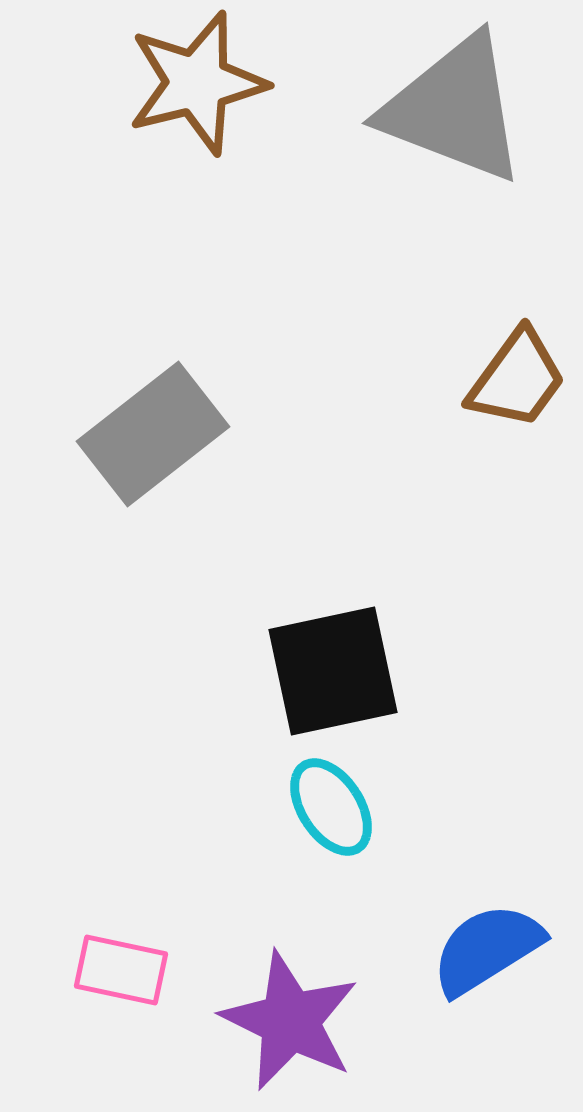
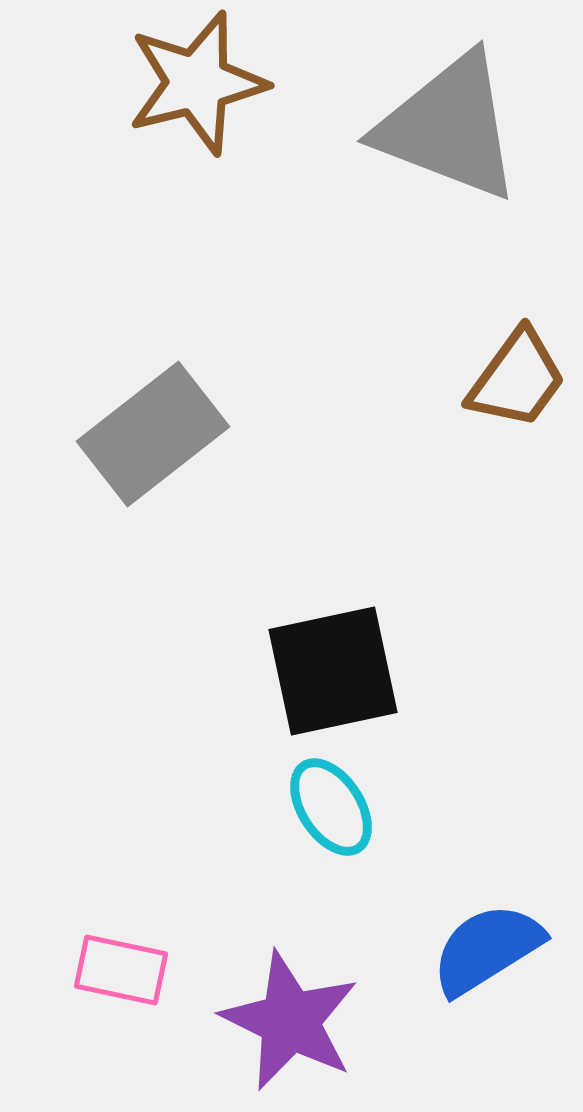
gray triangle: moved 5 px left, 18 px down
